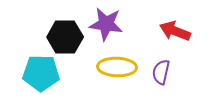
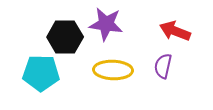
yellow ellipse: moved 4 px left, 3 px down
purple semicircle: moved 2 px right, 6 px up
